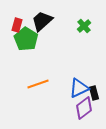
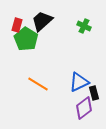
green cross: rotated 24 degrees counterclockwise
orange line: rotated 50 degrees clockwise
blue triangle: moved 6 px up
